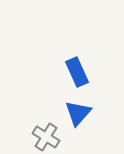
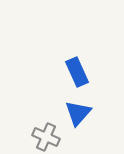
gray cross: rotated 8 degrees counterclockwise
